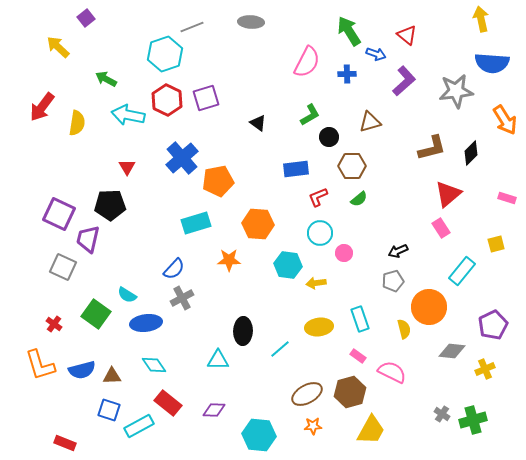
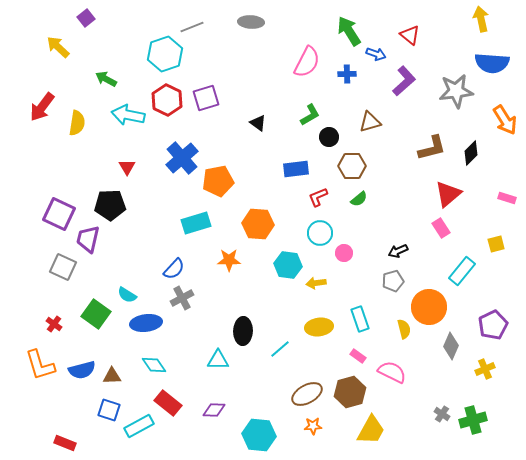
red triangle at (407, 35): moved 3 px right
gray diamond at (452, 351): moved 1 px left, 5 px up; rotated 72 degrees counterclockwise
